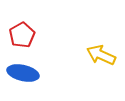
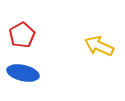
yellow arrow: moved 2 px left, 9 px up
